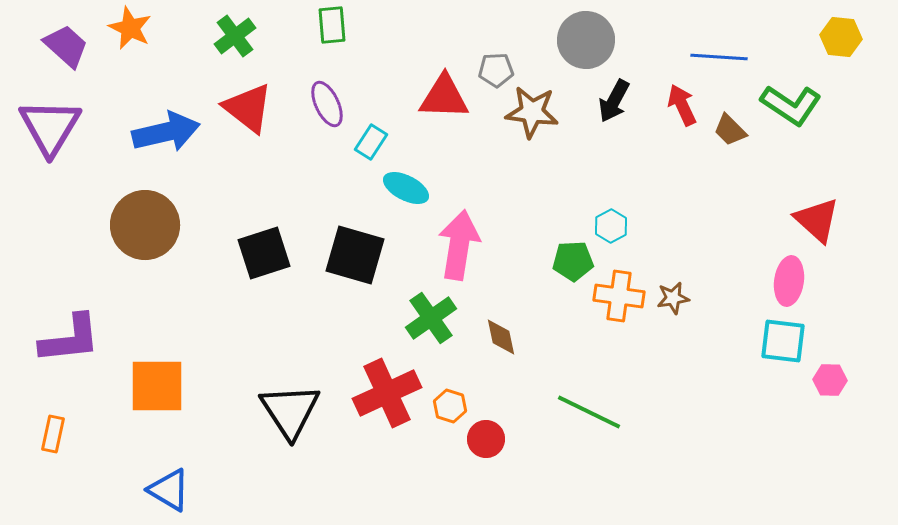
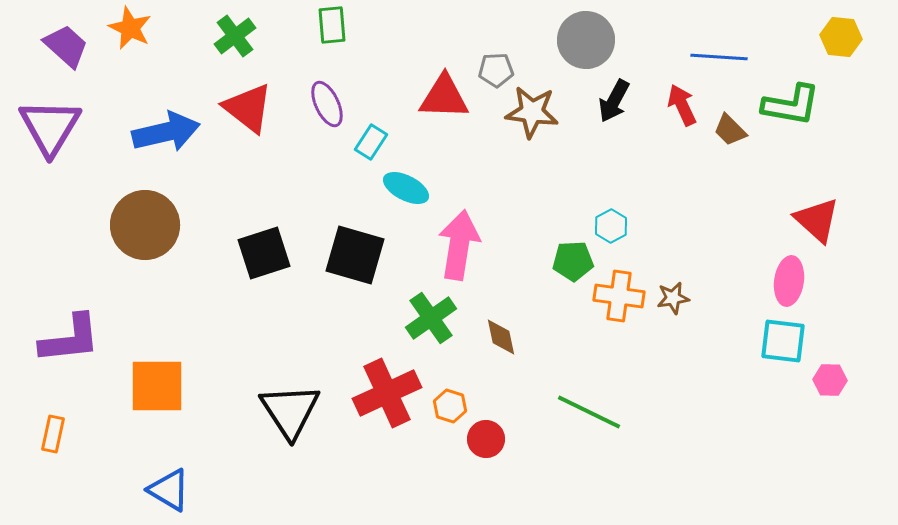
green L-shape at (791, 105): rotated 24 degrees counterclockwise
